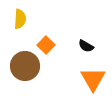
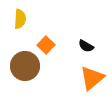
orange triangle: moved 1 px left, 1 px up; rotated 20 degrees clockwise
